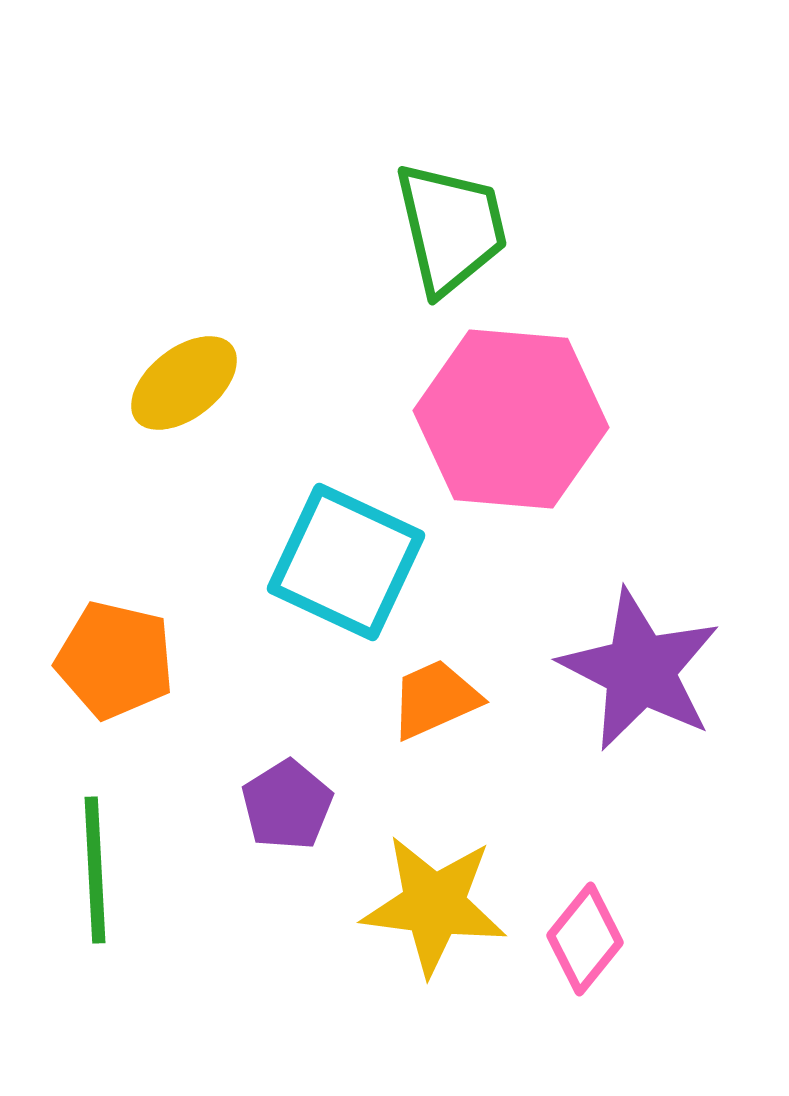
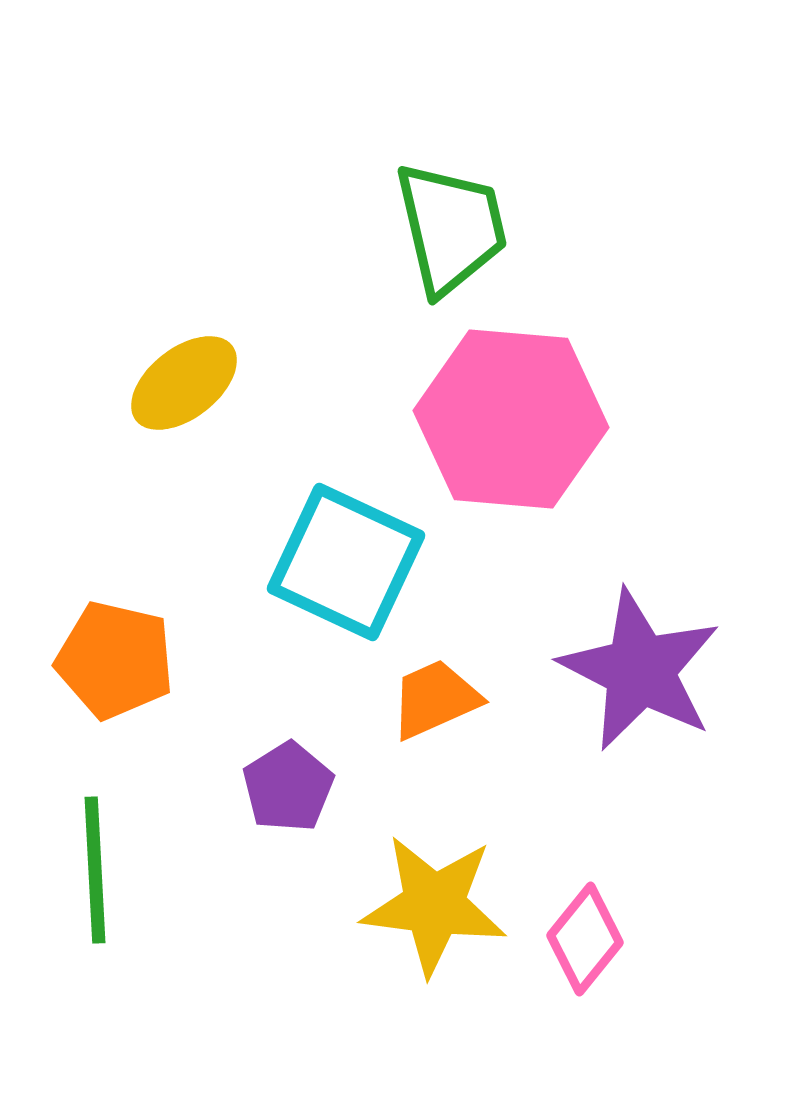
purple pentagon: moved 1 px right, 18 px up
